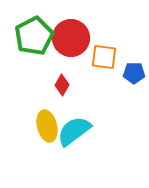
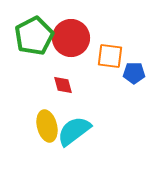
orange square: moved 6 px right, 1 px up
red diamond: moved 1 px right; rotated 45 degrees counterclockwise
